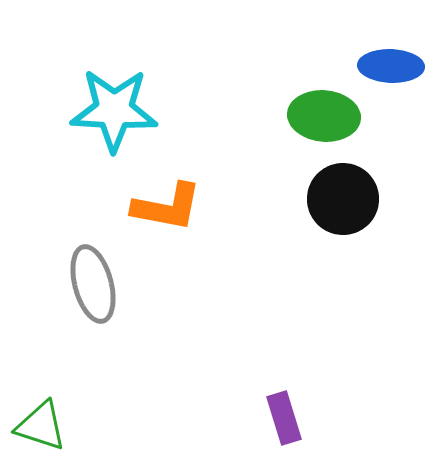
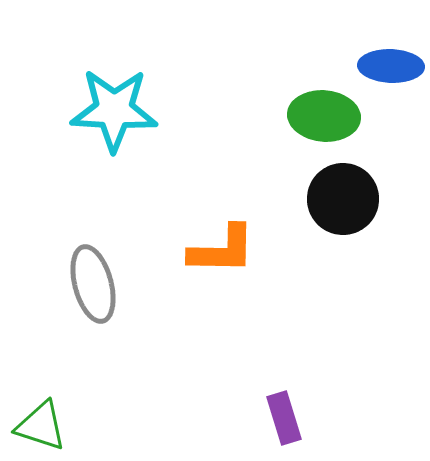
orange L-shape: moved 55 px right, 43 px down; rotated 10 degrees counterclockwise
